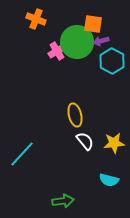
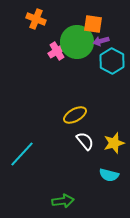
yellow ellipse: rotated 75 degrees clockwise
yellow star: rotated 10 degrees counterclockwise
cyan semicircle: moved 5 px up
